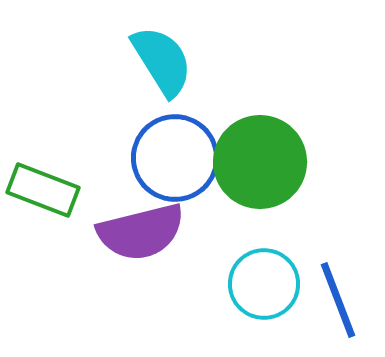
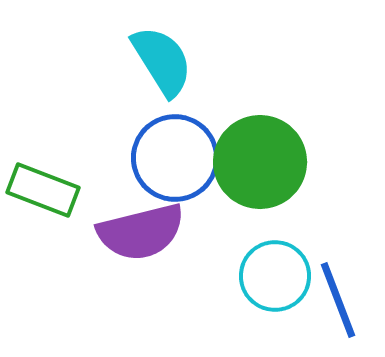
cyan circle: moved 11 px right, 8 px up
